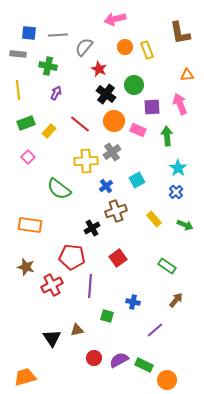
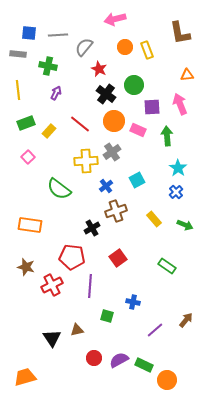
brown arrow at (176, 300): moved 10 px right, 20 px down
